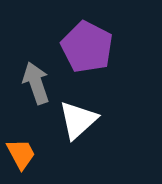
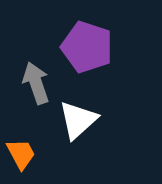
purple pentagon: rotated 9 degrees counterclockwise
